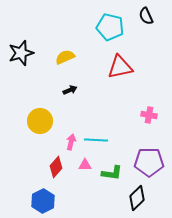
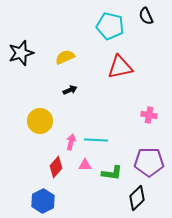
cyan pentagon: moved 1 px up
